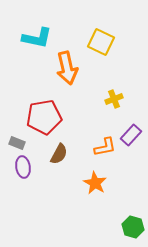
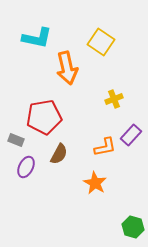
yellow square: rotated 8 degrees clockwise
gray rectangle: moved 1 px left, 3 px up
purple ellipse: moved 3 px right; rotated 35 degrees clockwise
